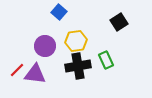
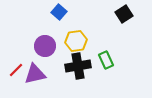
black square: moved 5 px right, 8 px up
red line: moved 1 px left
purple triangle: rotated 20 degrees counterclockwise
